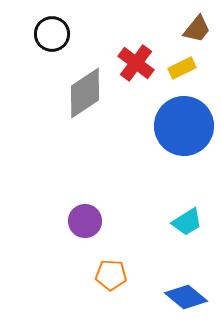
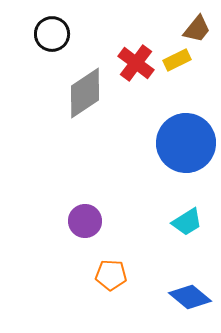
yellow rectangle: moved 5 px left, 8 px up
blue circle: moved 2 px right, 17 px down
blue diamond: moved 4 px right
